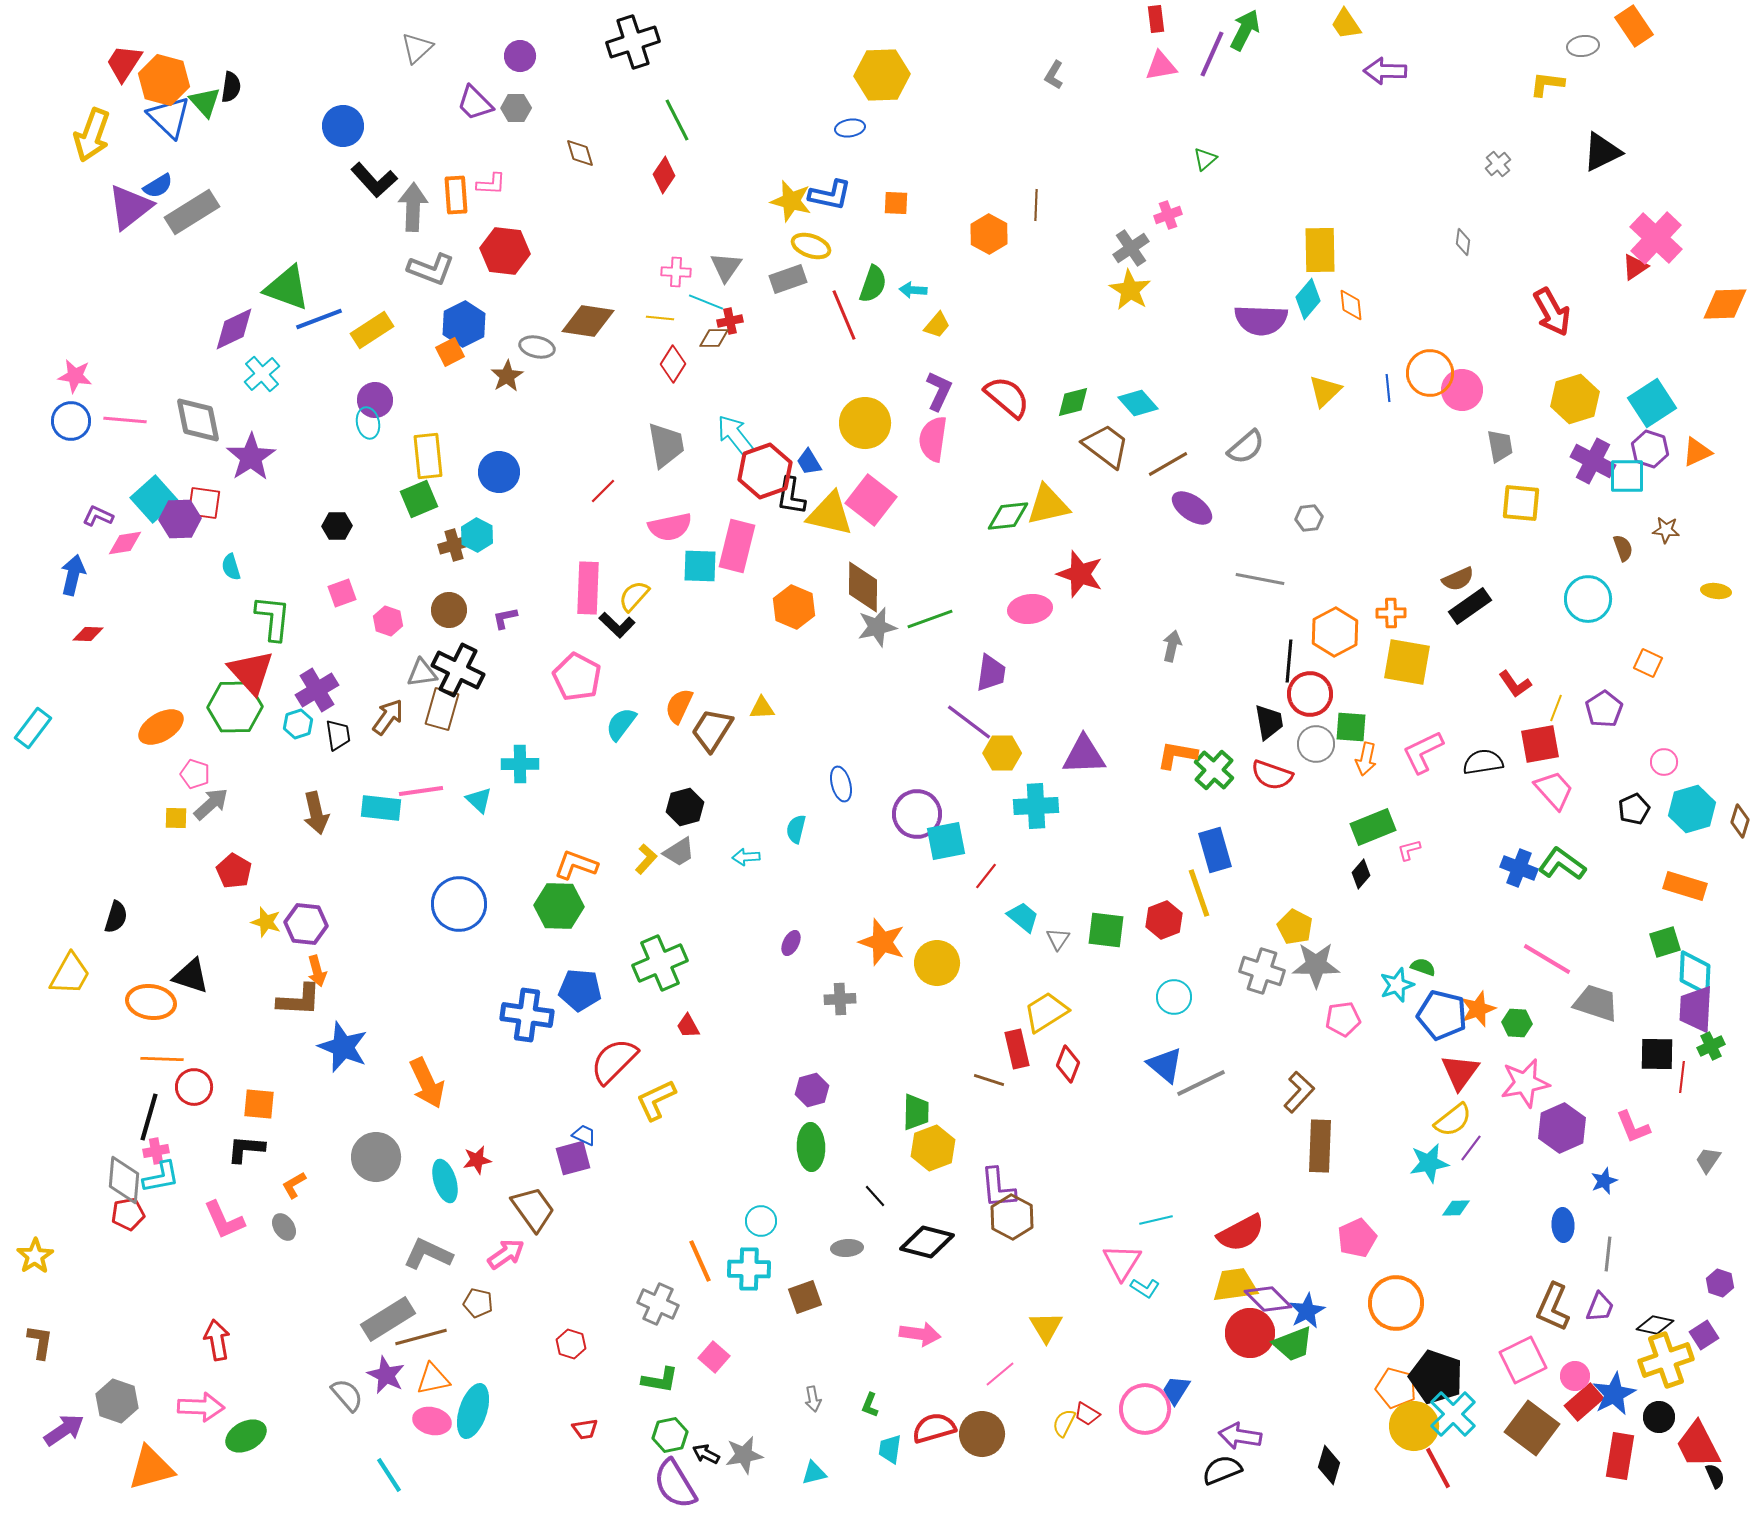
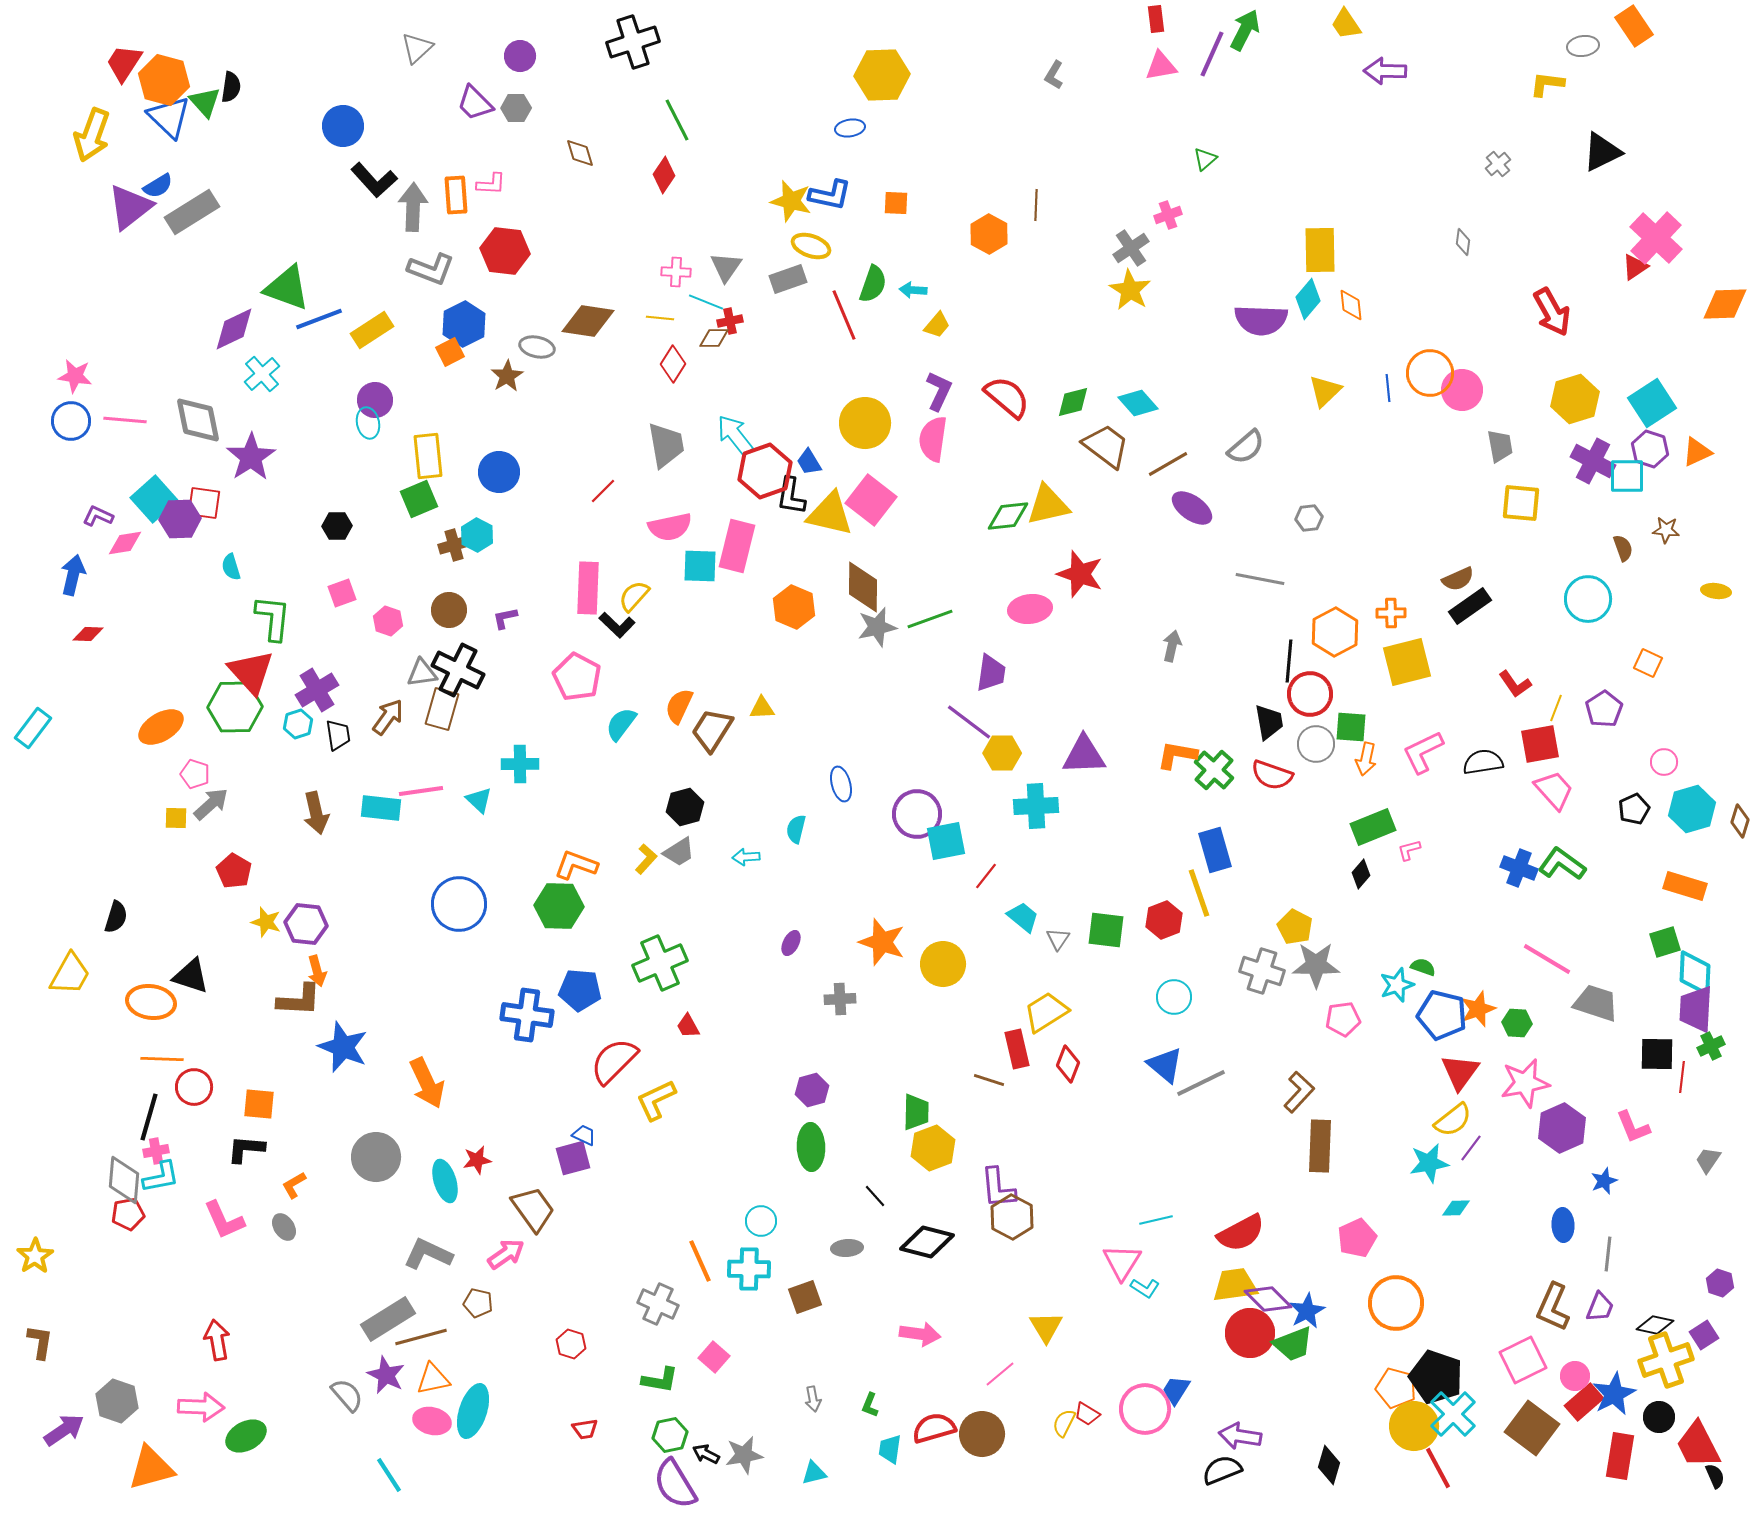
yellow square at (1407, 662): rotated 24 degrees counterclockwise
yellow circle at (937, 963): moved 6 px right, 1 px down
